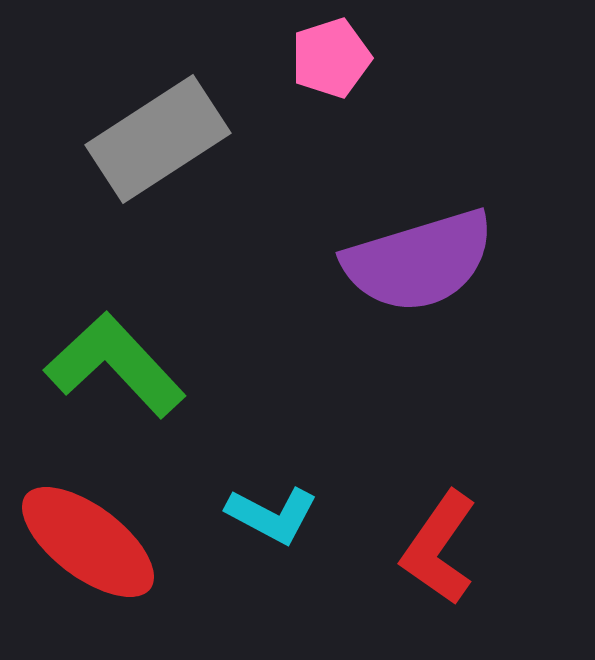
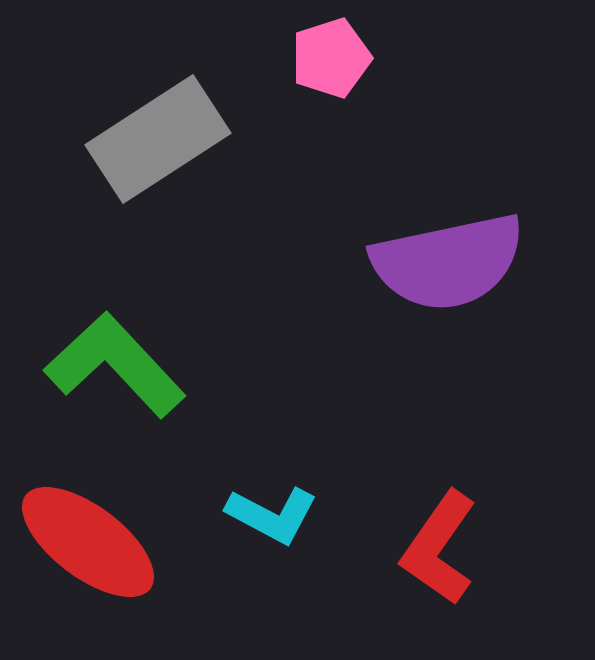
purple semicircle: moved 29 px right, 1 px down; rotated 5 degrees clockwise
